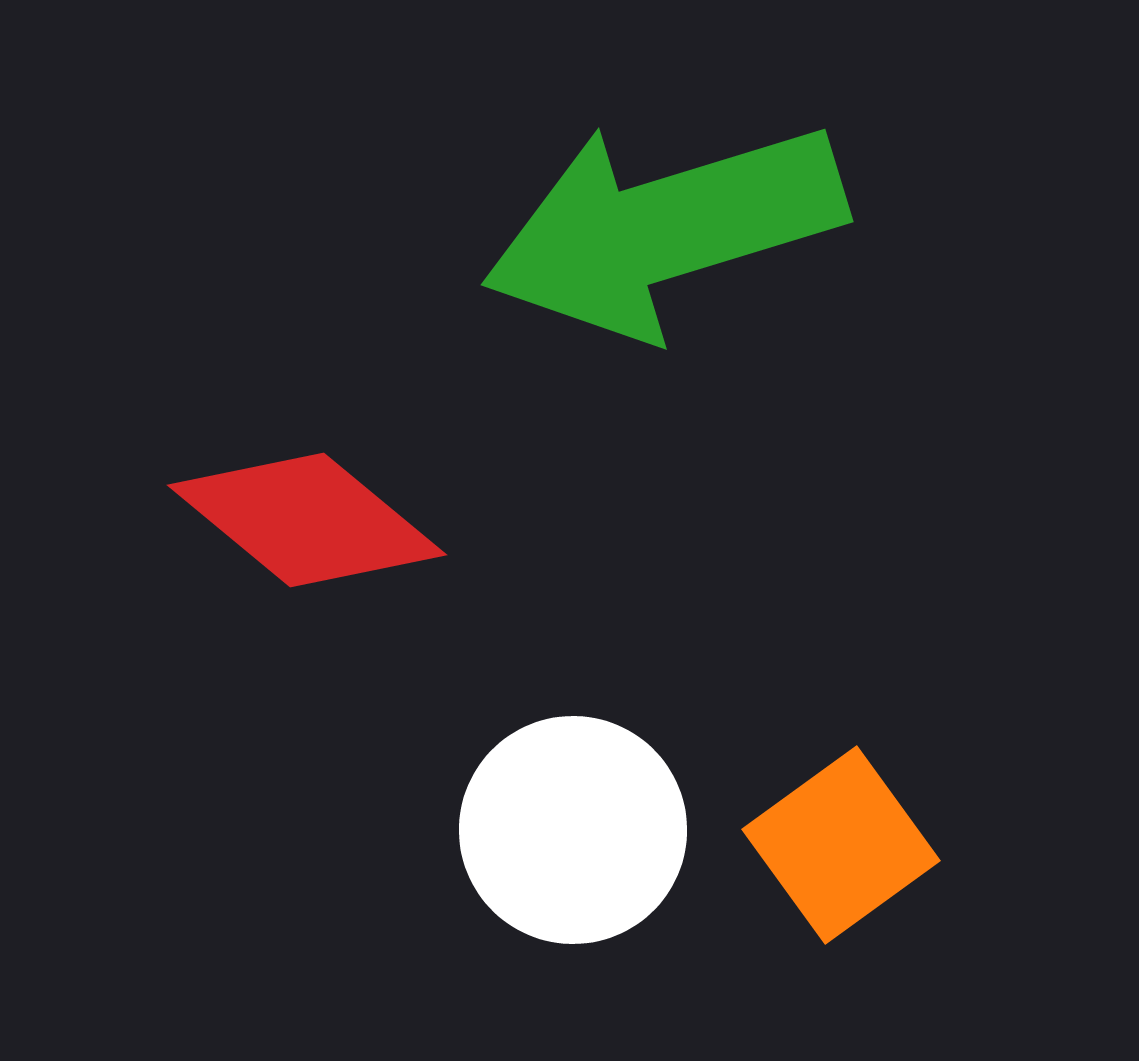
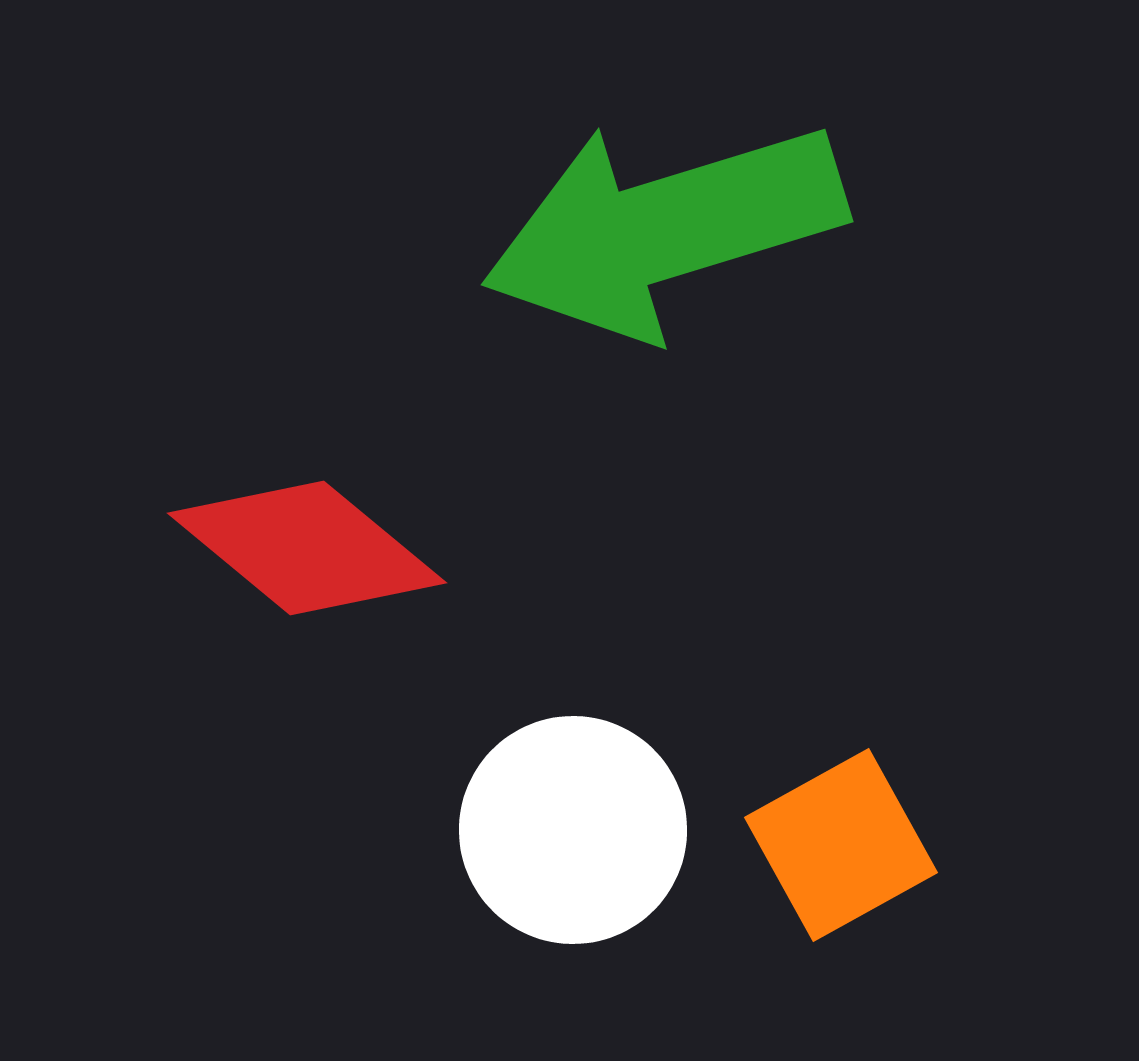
red diamond: moved 28 px down
orange square: rotated 7 degrees clockwise
